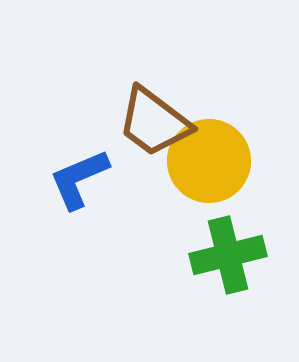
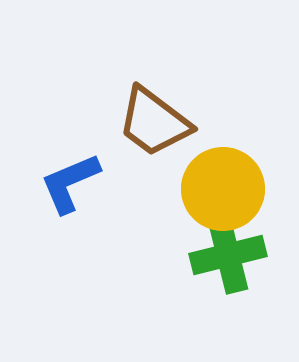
yellow circle: moved 14 px right, 28 px down
blue L-shape: moved 9 px left, 4 px down
